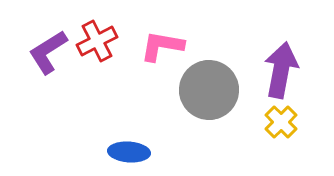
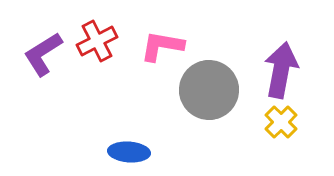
purple L-shape: moved 5 px left, 2 px down
